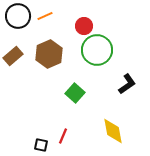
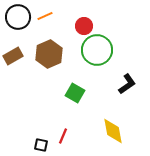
black circle: moved 1 px down
brown rectangle: rotated 12 degrees clockwise
green square: rotated 12 degrees counterclockwise
